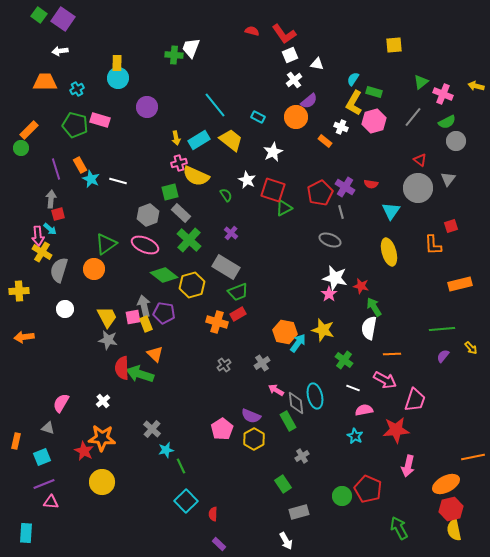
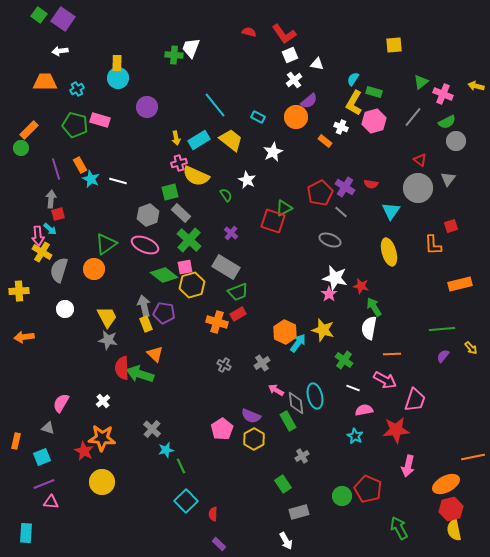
red semicircle at (252, 31): moved 3 px left, 1 px down
red square at (273, 190): moved 31 px down
gray line at (341, 212): rotated 32 degrees counterclockwise
pink square at (133, 317): moved 52 px right, 50 px up
orange hexagon at (285, 332): rotated 15 degrees clockwise
gray cross at (224, 365): rotated 24 degrees counterclockwise
